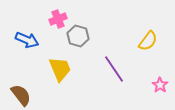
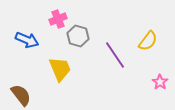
purple line: moved 1 px right, 14 px up
pink star: moved 3 px up
